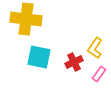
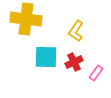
yellow L-shape: moved 19 px left, 17 px up
cyan square: moved 7 px right; rotated 10 degrees counterclockwise
pink rectangle: moved 3 px left, 1 px up
